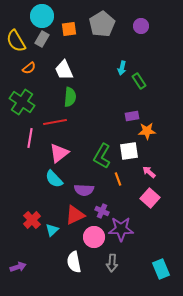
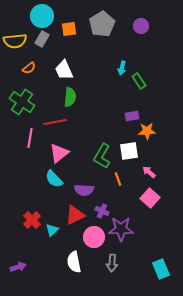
yellow semicircle: moved 1 px left; rotated 65 degrees counterclockwise
